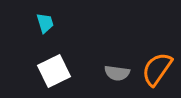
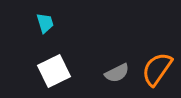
gray semicircle: rotated 35 degrees counterclockwise
